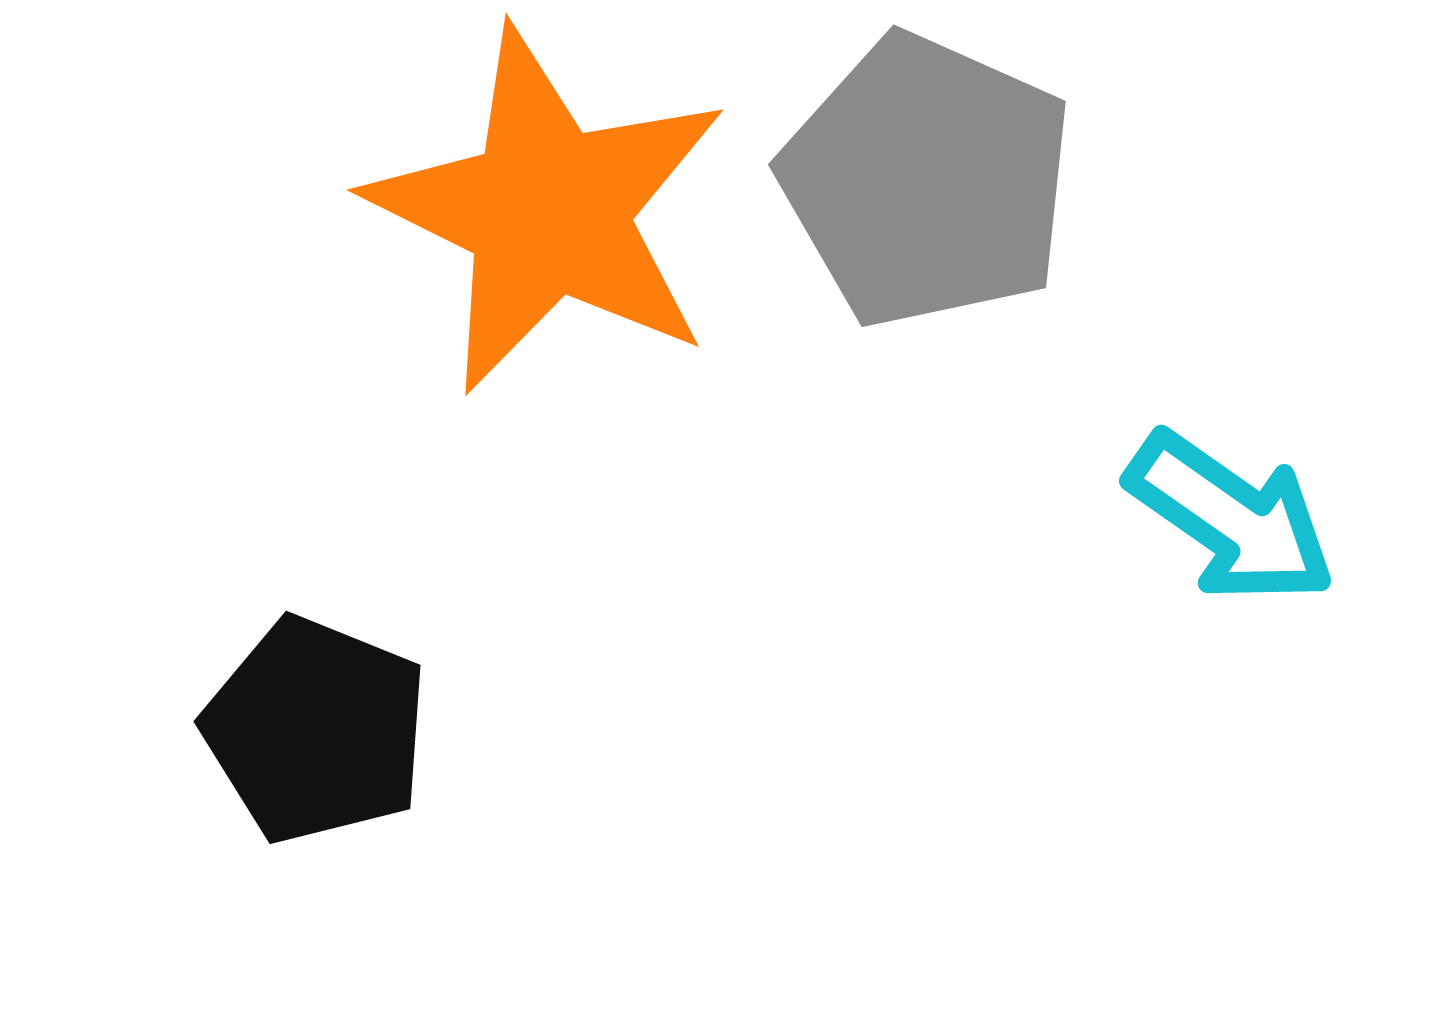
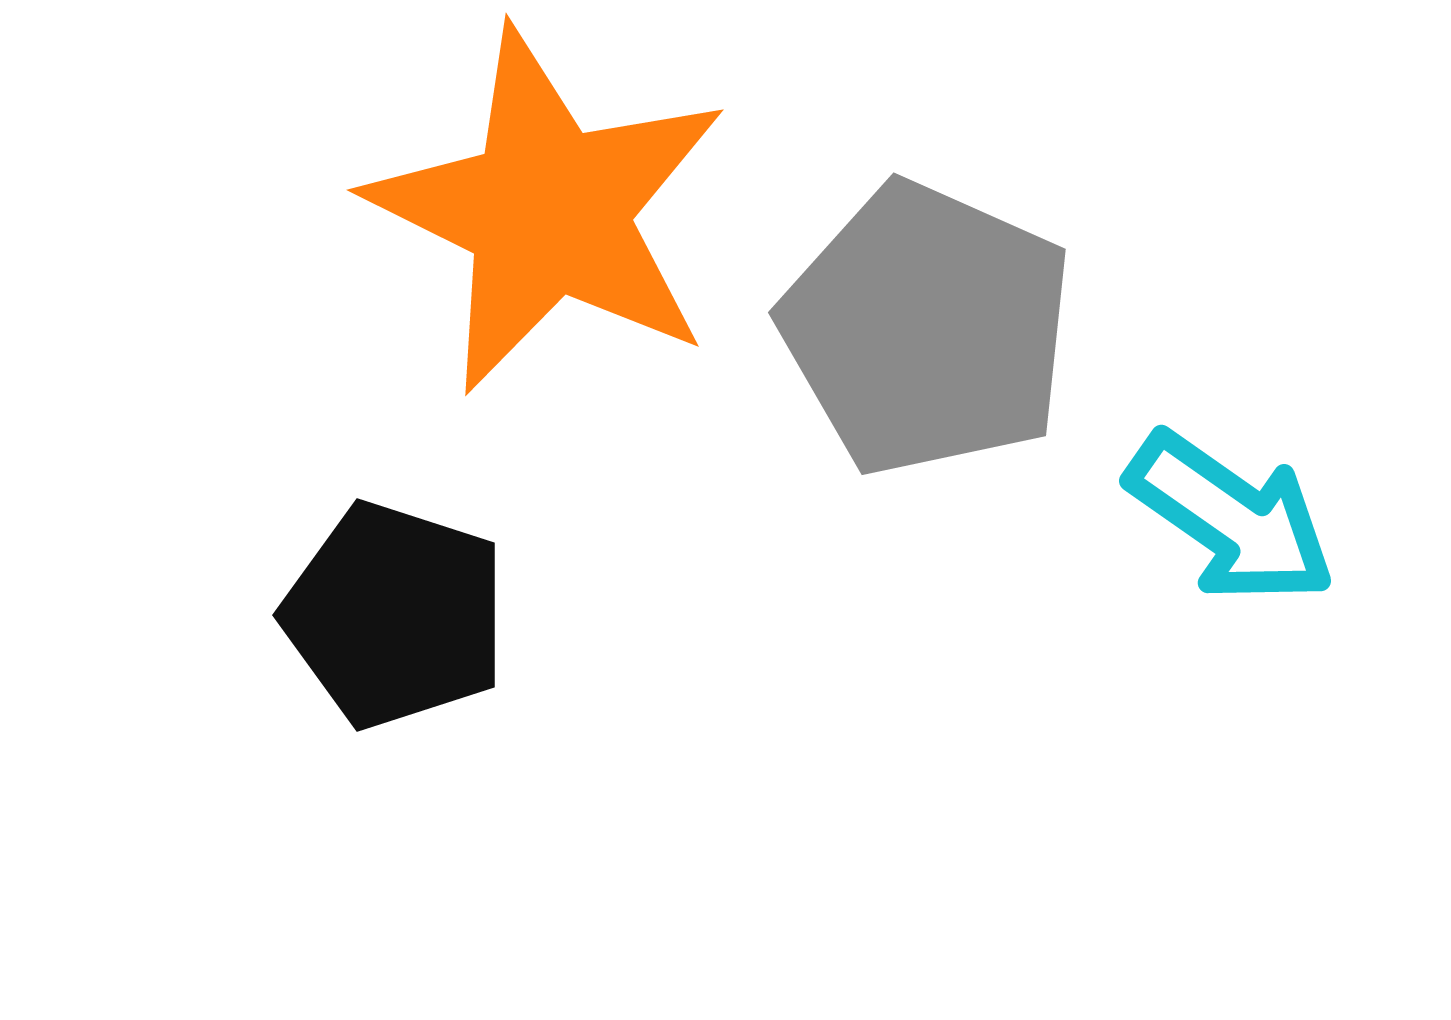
gray pentagon: moved 148 px down
black pentagon: moved 79 px right, 115 px up; rotated 4 degrees counterclockwise
